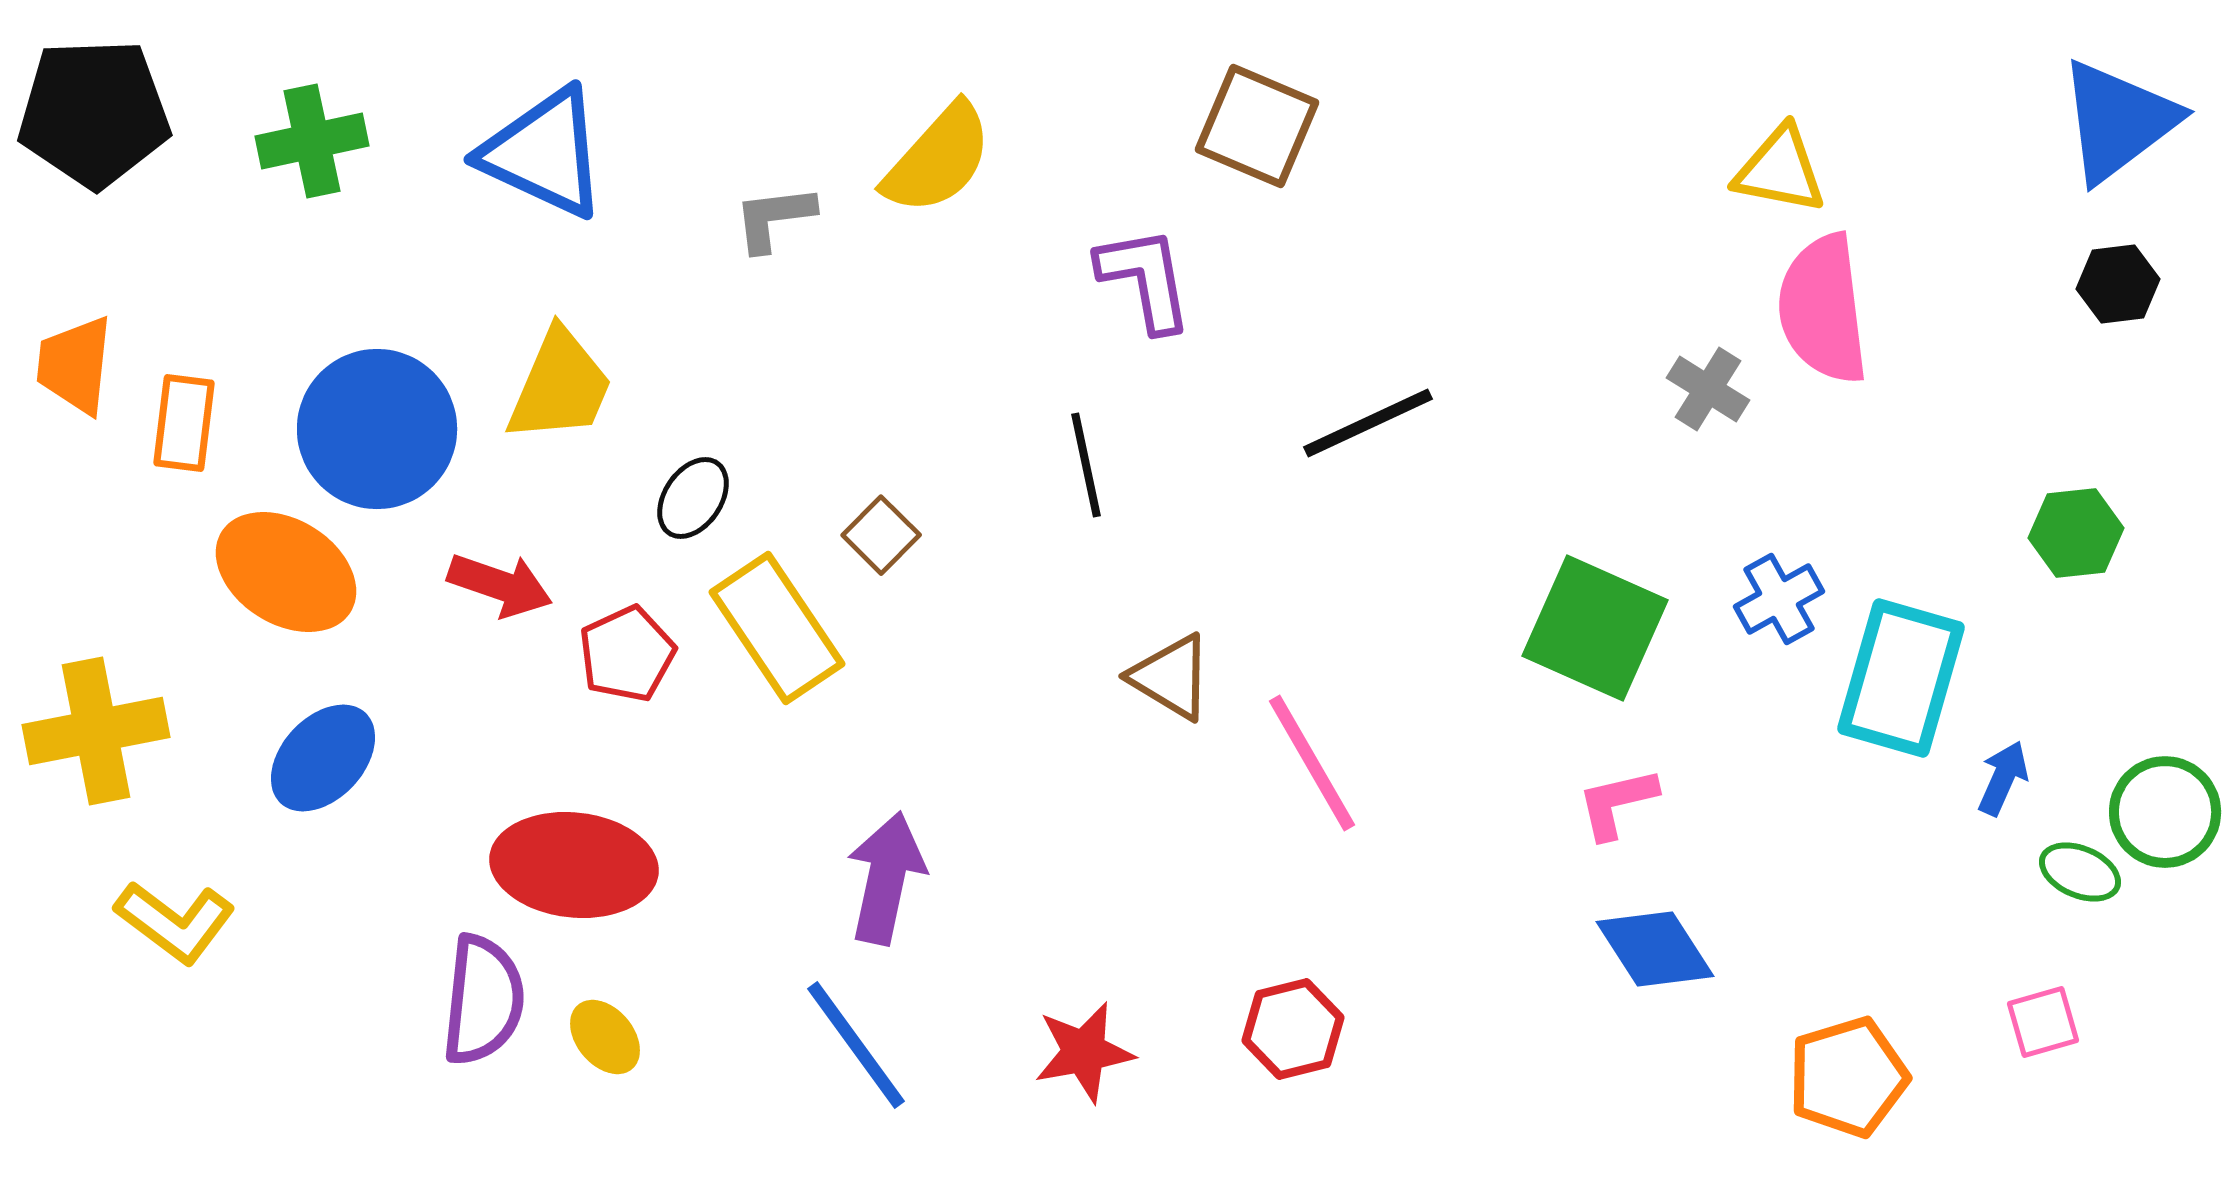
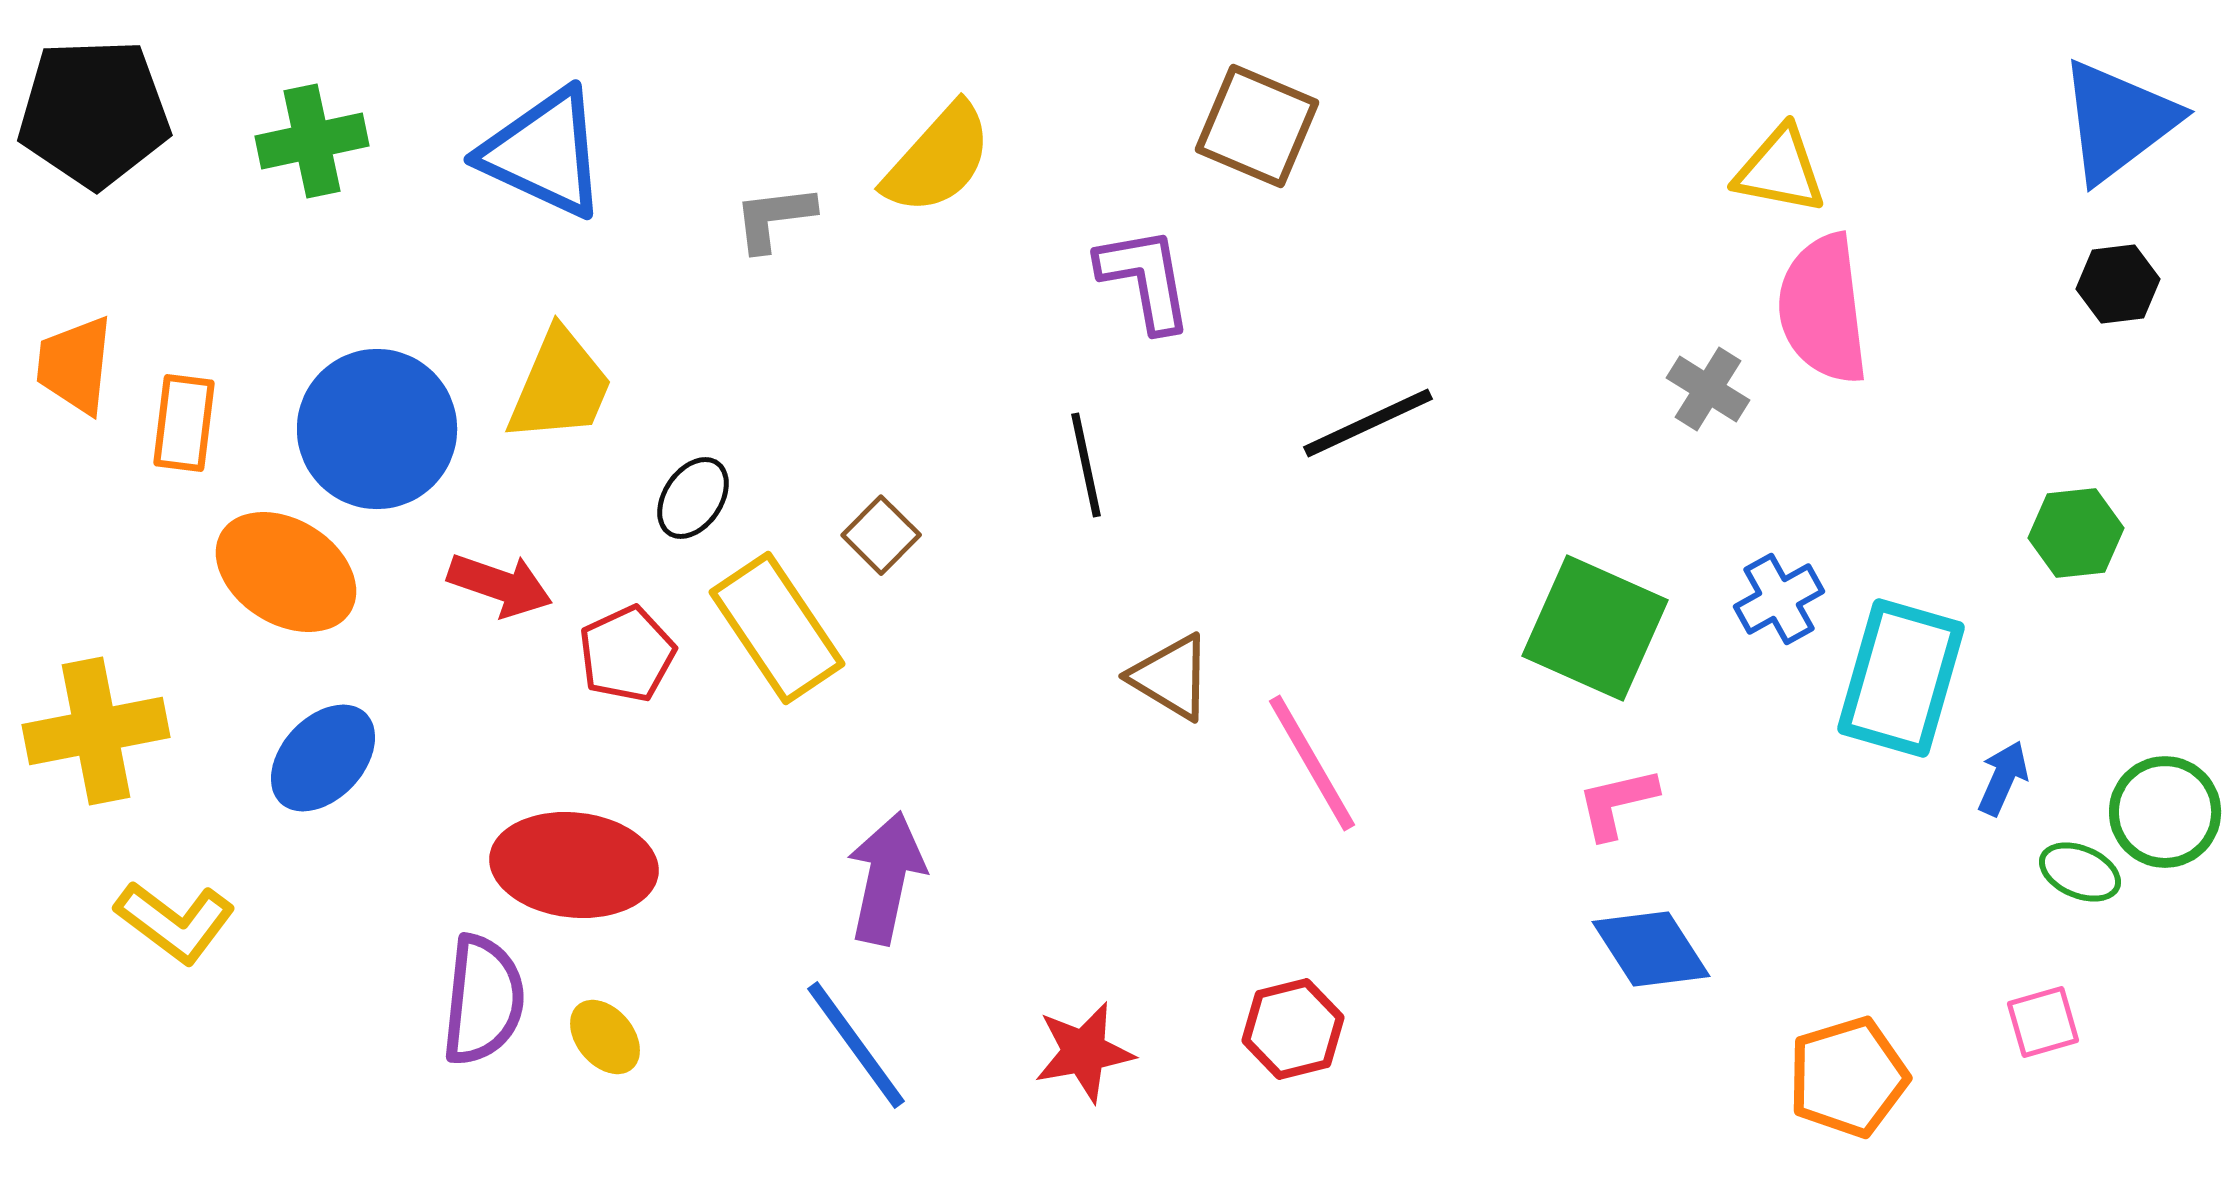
blue diamond at (1655, 949): moved 4 px left
